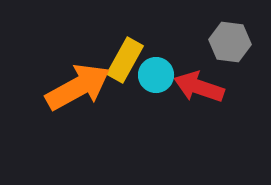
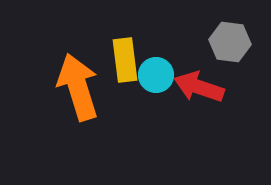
yellow rectangle: rotated 36 degrees counterclockwise
orange arrow: rotated 78 degrees counterclockwise
